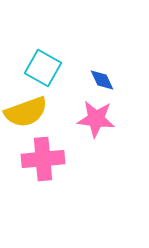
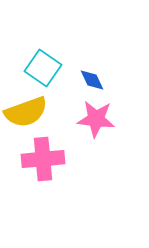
cyan square: rotated 6 degrees clockwise
blue diamond: moved 10 px left
